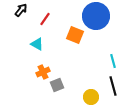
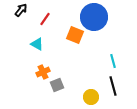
blue circle: moved 2 px left, 1 px down
